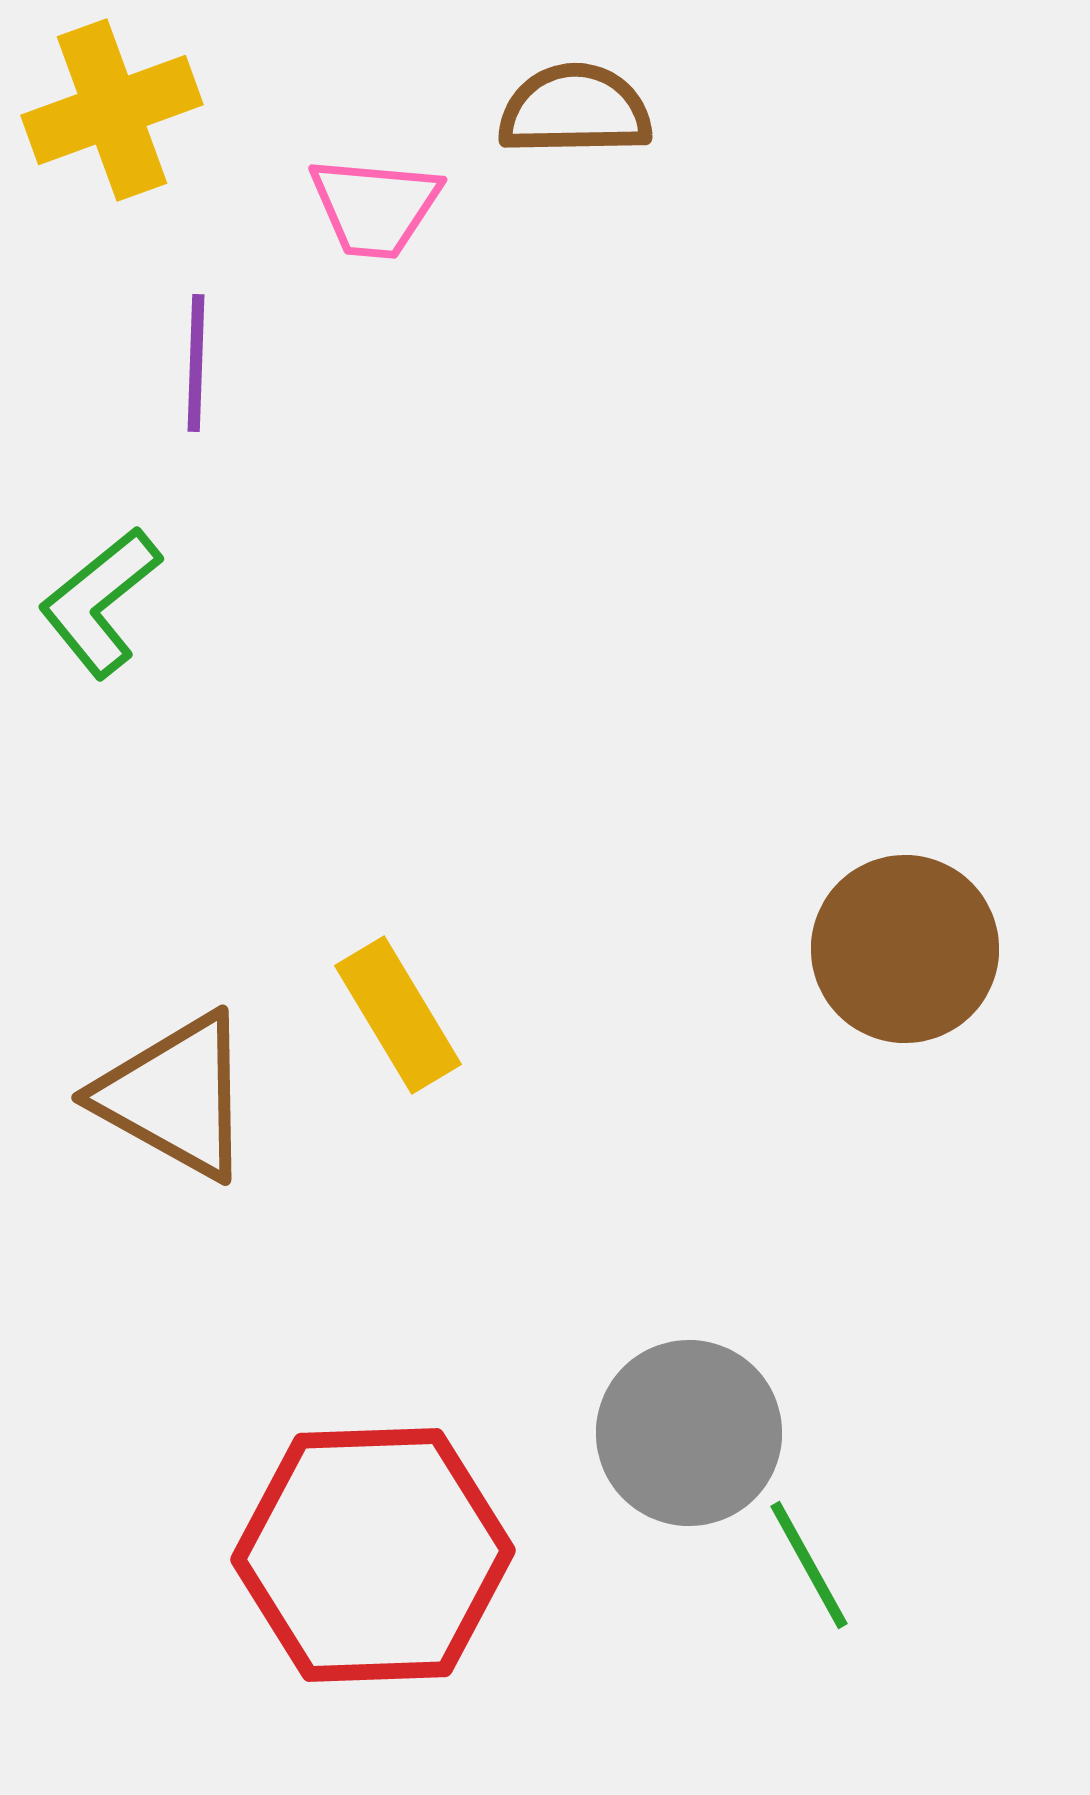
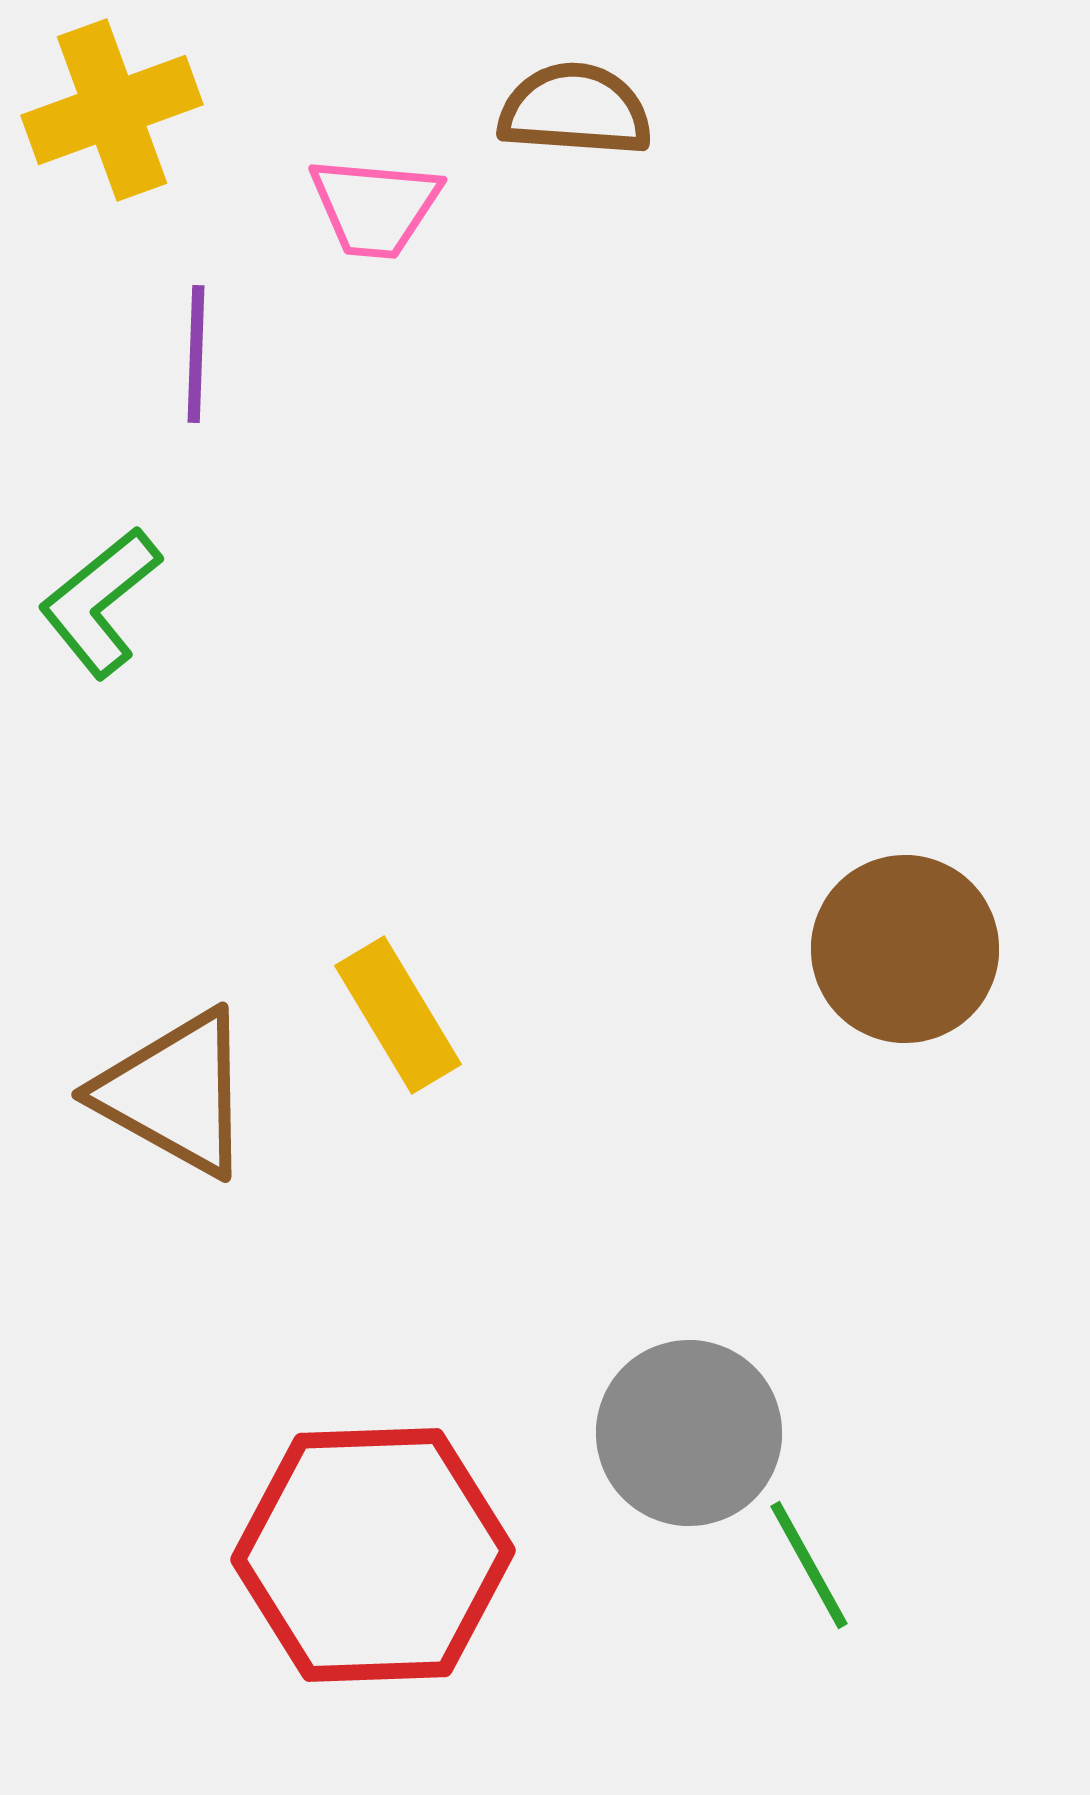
brown semicircle: rotated 5 degrees clockwise
purple line: moved 9 px up
brown triangle: moved 3 px up
